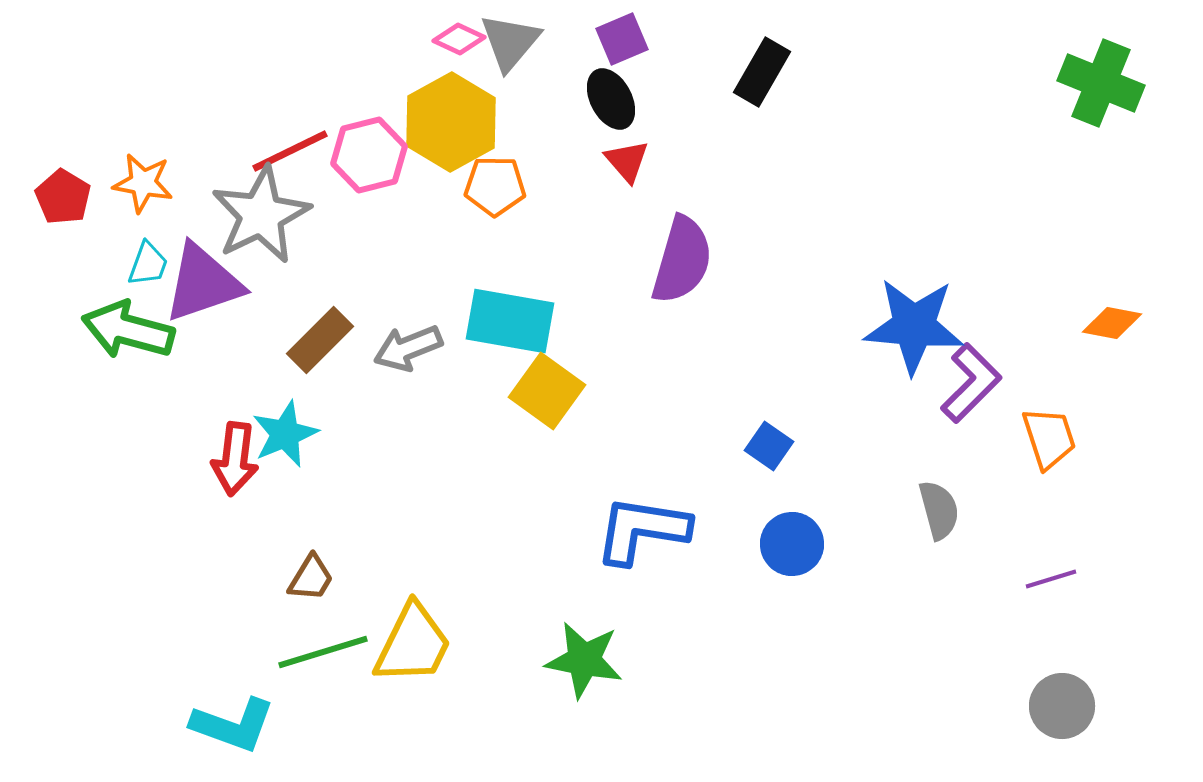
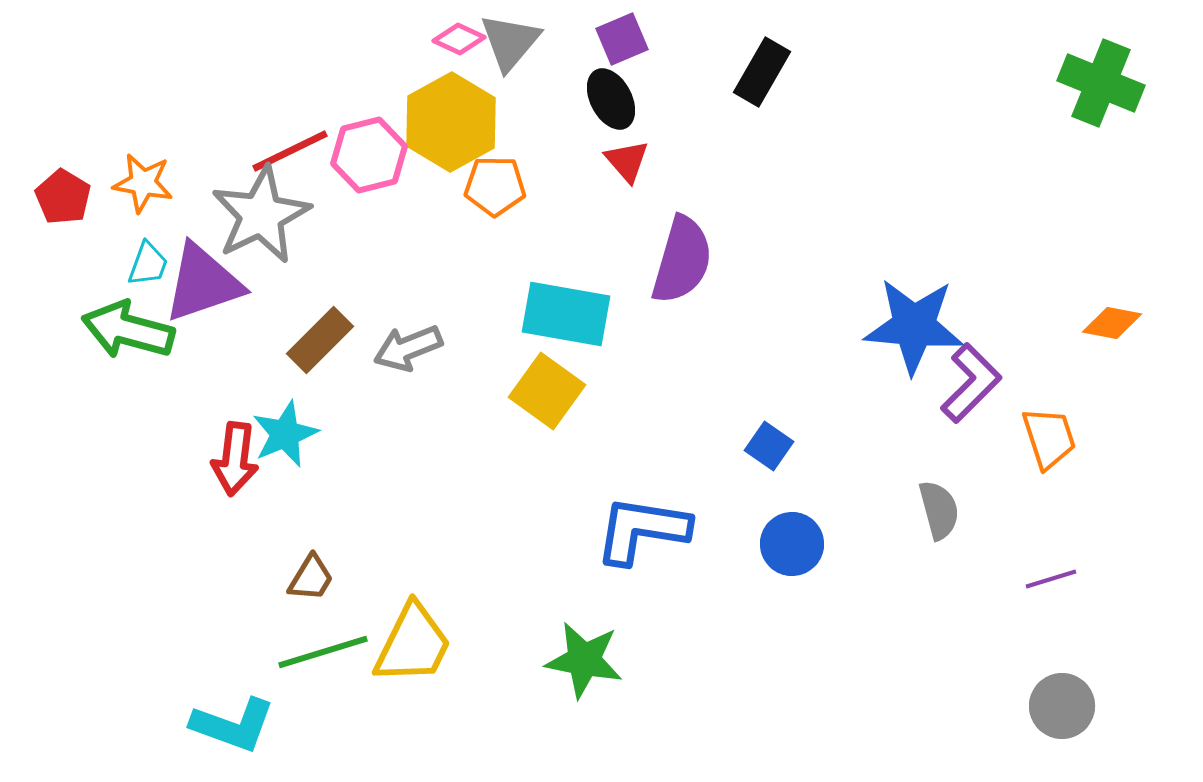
cyan rectangle: moved 56 px right, 7 px up
